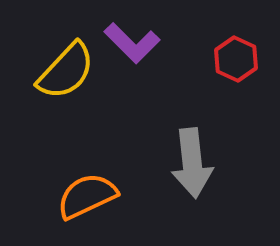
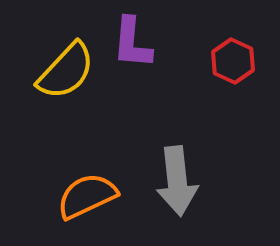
purple L-shape: rotated 50 degrees clockwise
red hexagon: moved 3 px left, 2 px down
gray arrow: moved 15 px left, 18 px down
